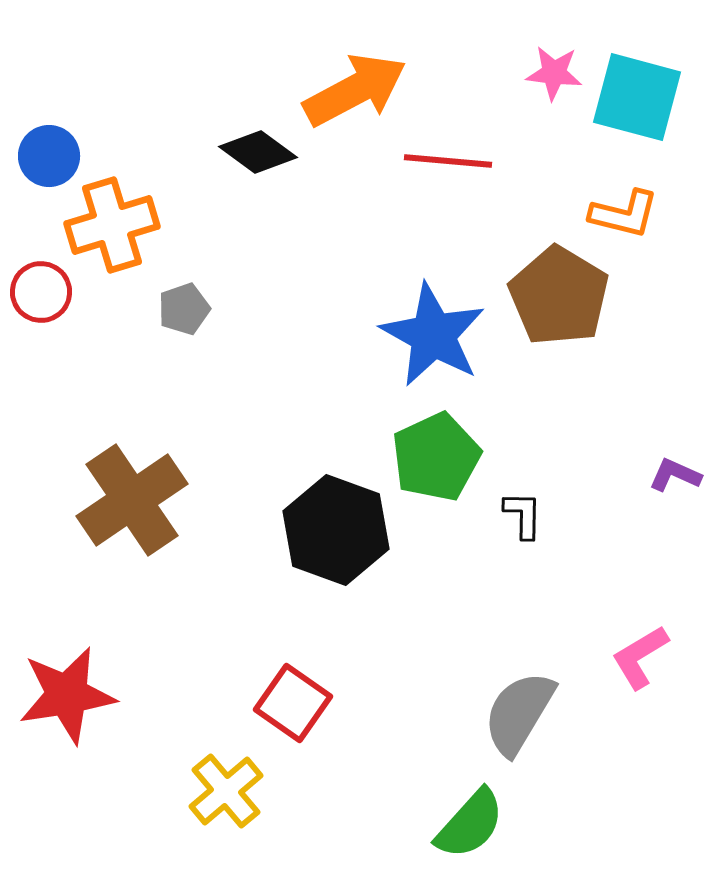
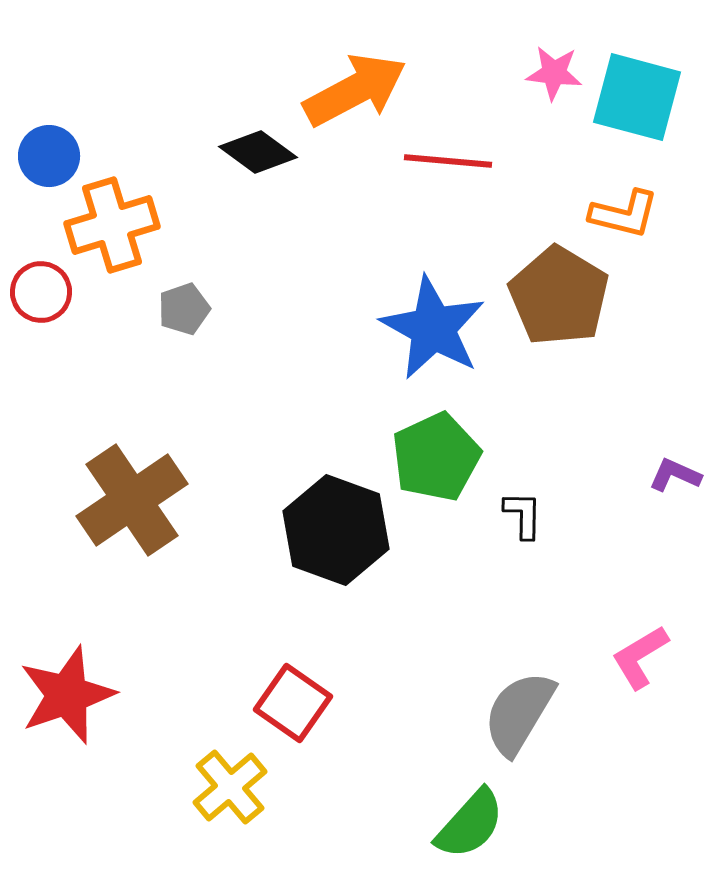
blue star: moved 7 px up
red star: rotated 10 degrees counterclockwise
yellow cross: moved 4 px right, 4 px up
